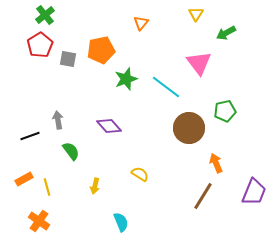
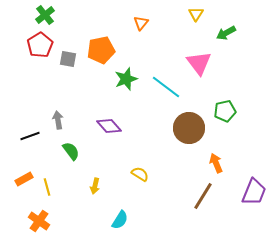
cyan semicircle: moved 1 px left, 2 px up; rotated 54 degrees clockwise
